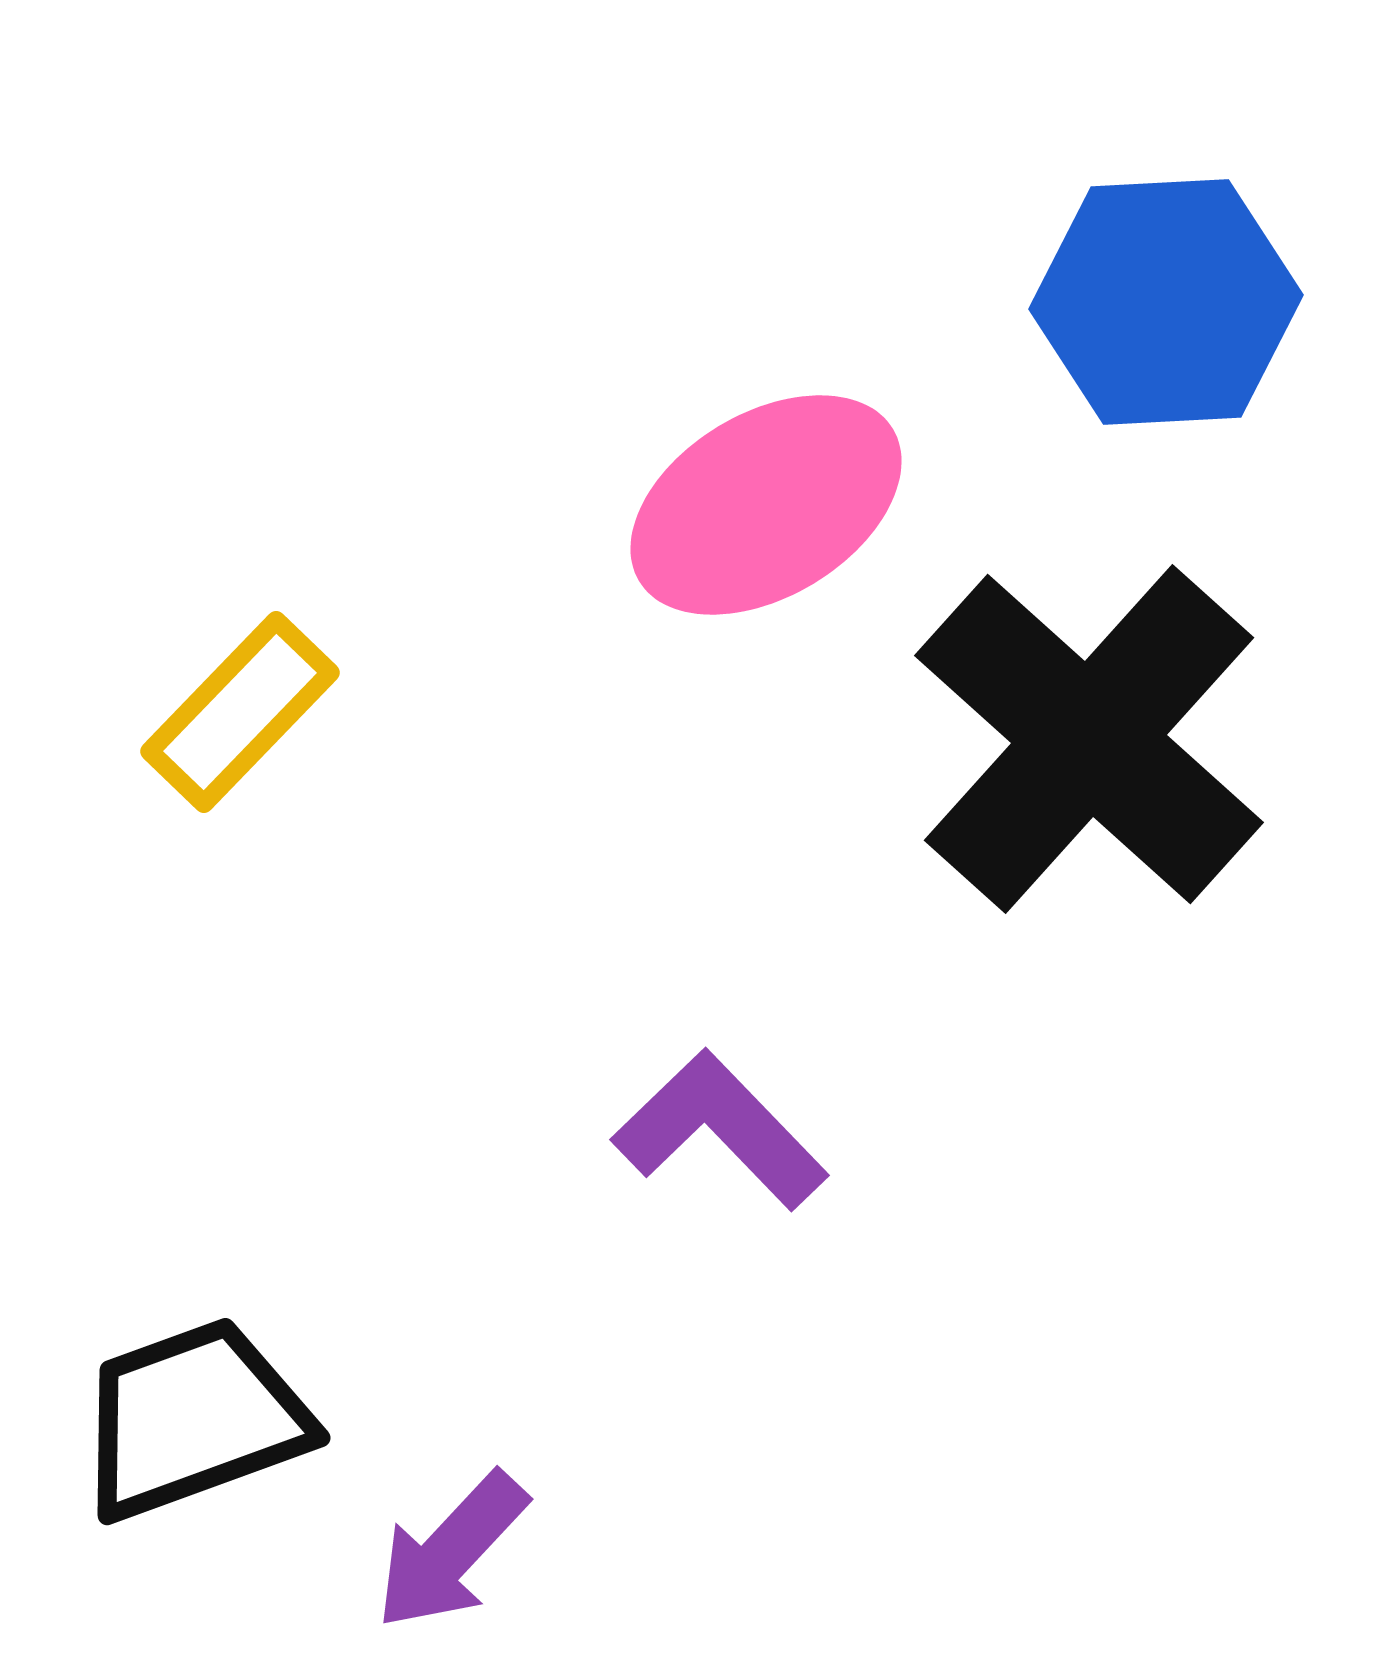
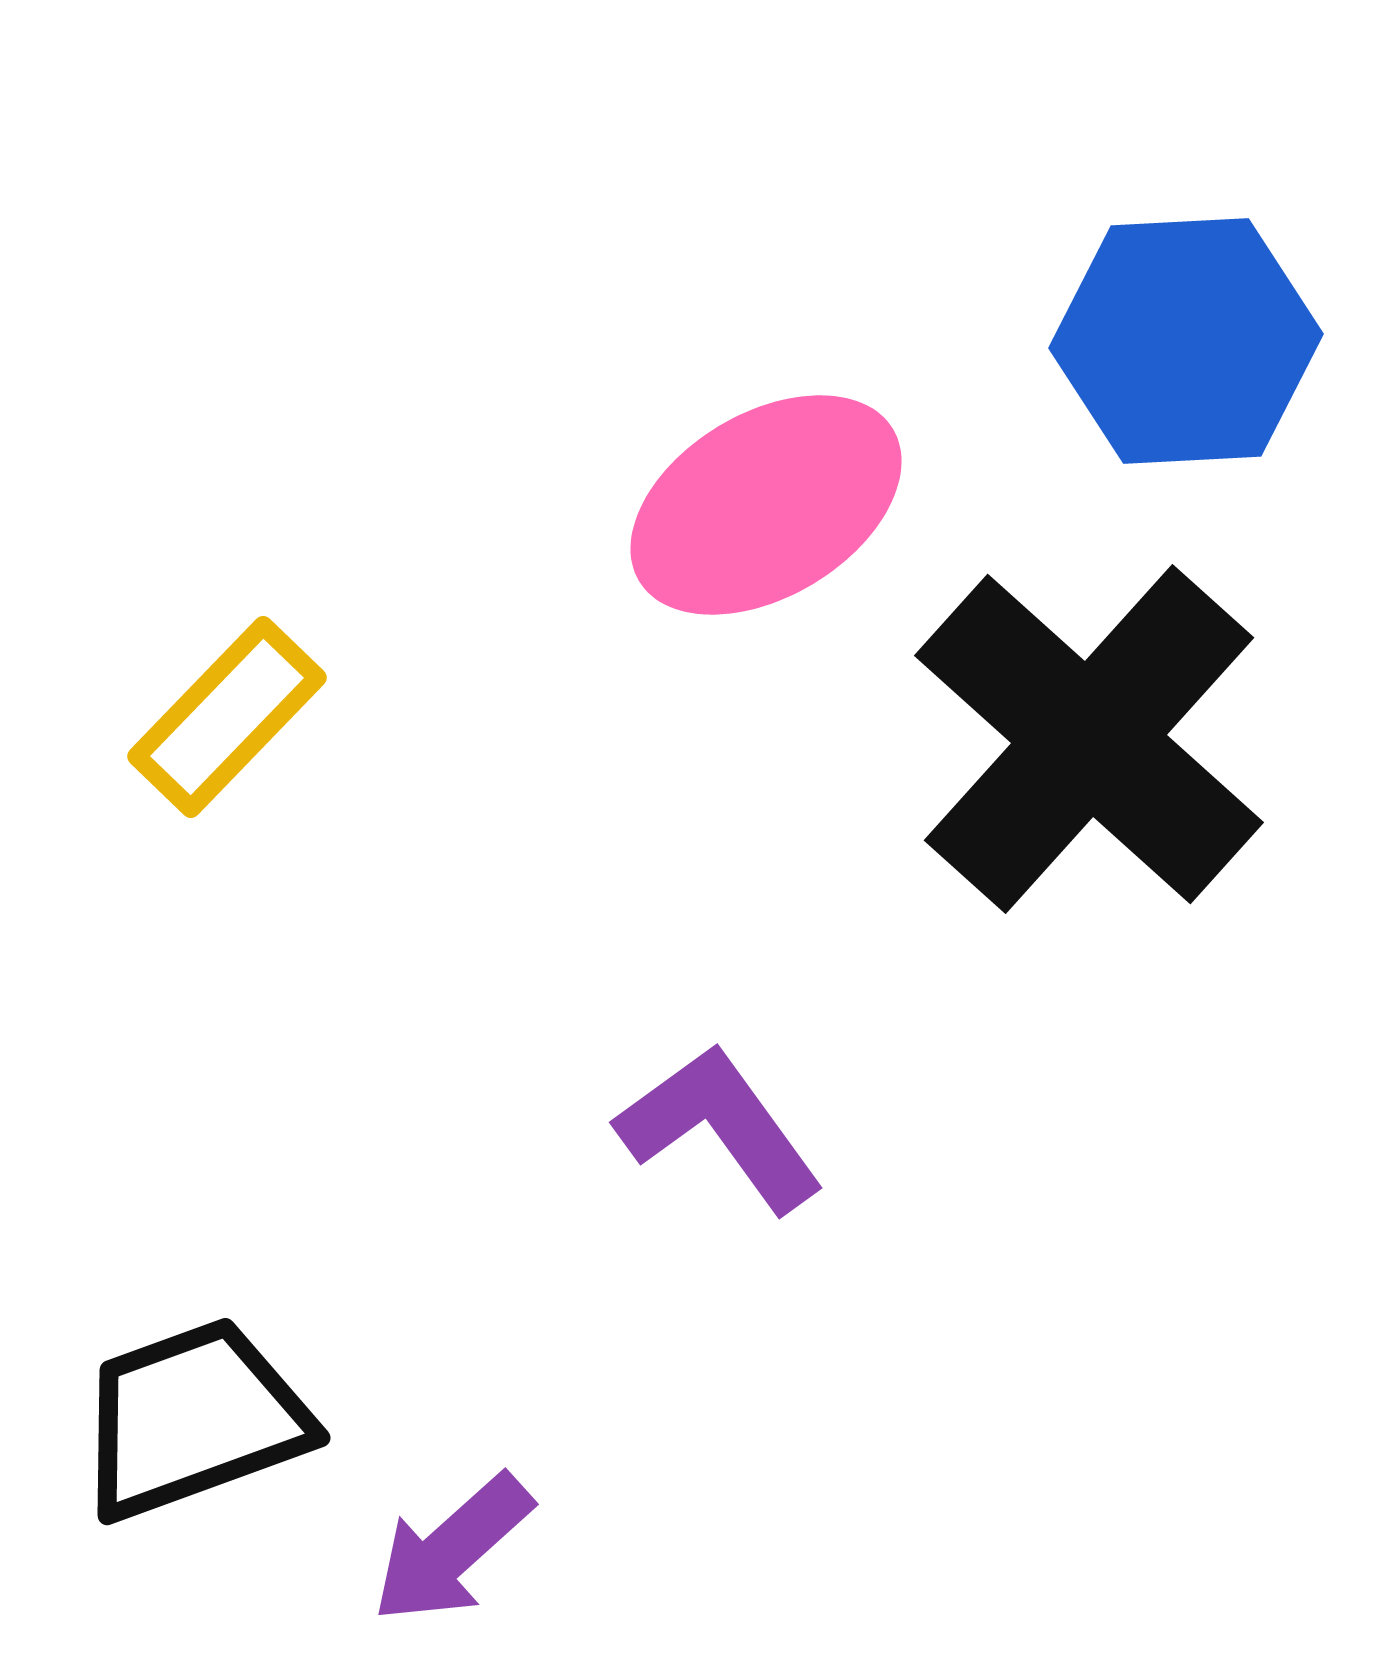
blue hexagon: moved 20 px right, 39 px down
yellow rectangle: moved 13 px left, 5 px down
purple L-shape: moved 2 px up; rotated 8 degrees clockwise
purple arrow: moved 1 px right, 2 px up; rotated 5 degrees clockwise
